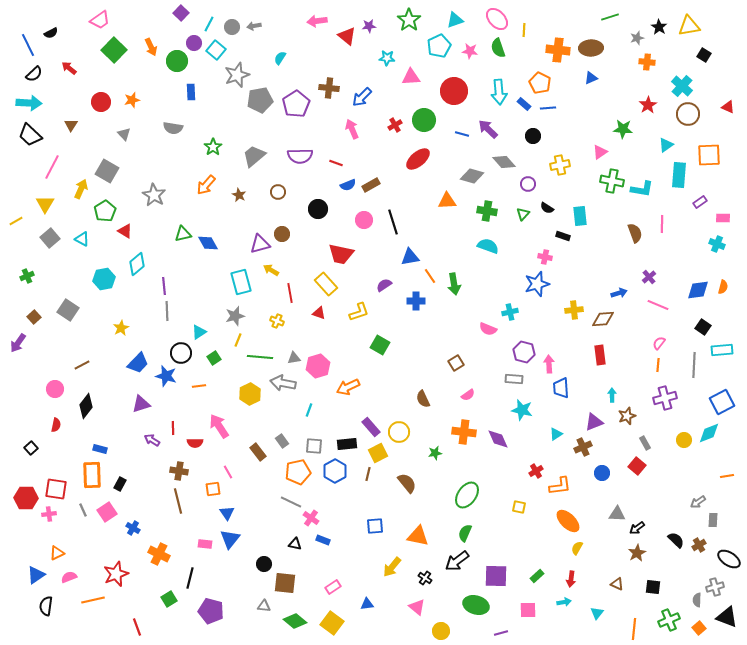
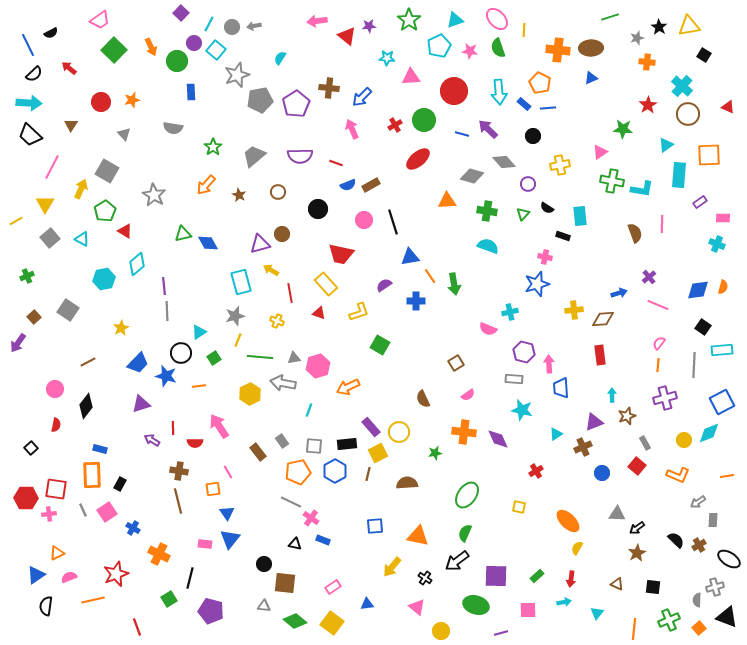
brown line at (82, 365): moved 6 px right, 3 px up
brown semicircle at (407, 483): rotated 55 degrees counterclockwise
orange L-shape at (560, 486): moved 118 px right, 11 px up; rotated 30 degrees clockwise
